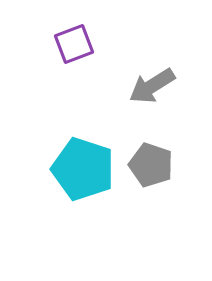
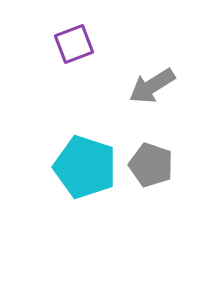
cyan pentagon: moved 2 px right, 2 px up
